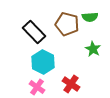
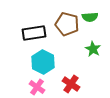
black rectangle: moved 1 px down; rotated 55 degrees counterclockwise
